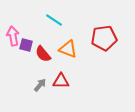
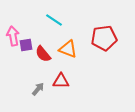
purple square: rotated 24 degrees counterclockwise
gray arrow: moved 2 px left, 4 px down
